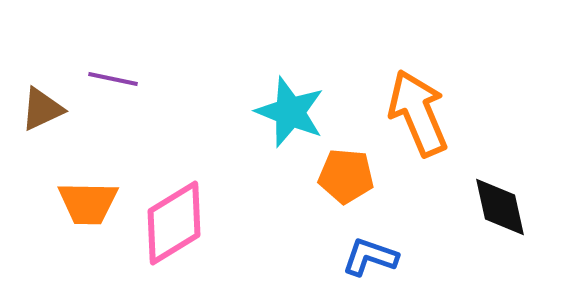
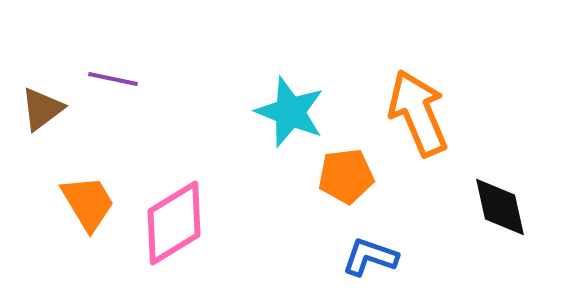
brown triangle: rotated 12 degrees counterclockwise
orange pentagon: rotated 12 degrees counterclockwise
orange trapezoid: rotated 122 degrees counterclockwise
